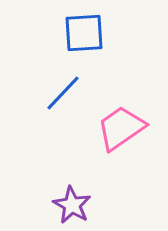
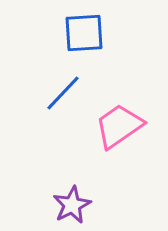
pink trapezoid: moved 2 px left, 2 px up
purple star: rotated 15 degrees clockwise
